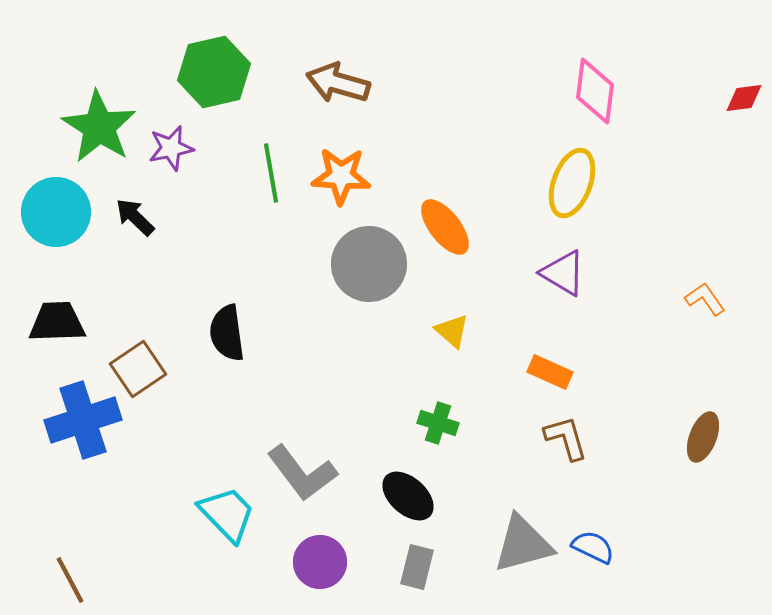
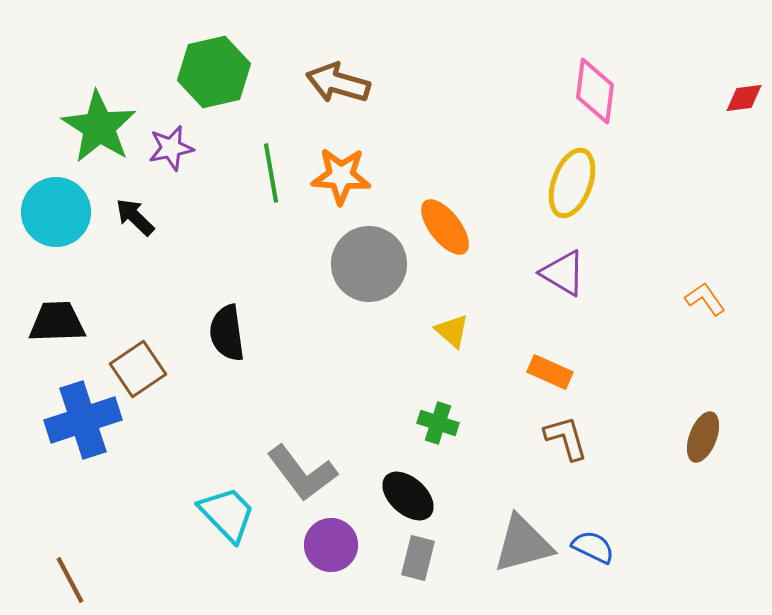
purple circle: moved 11 px right, 17 px up
gray rectangle: moved 1 px right, 9 px up
